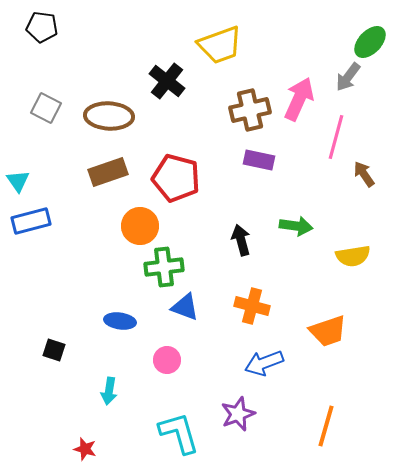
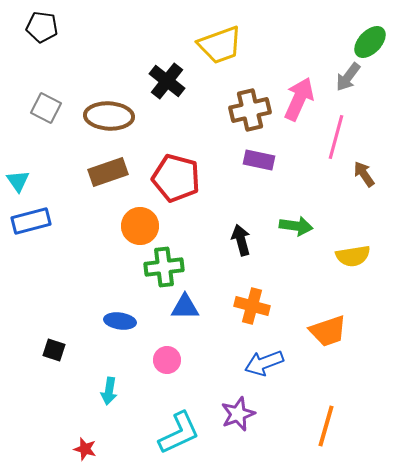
blue triangle: rotated 20 degrees counterclockwise
cyan L-shape: rotated 81 degrees clockwise
